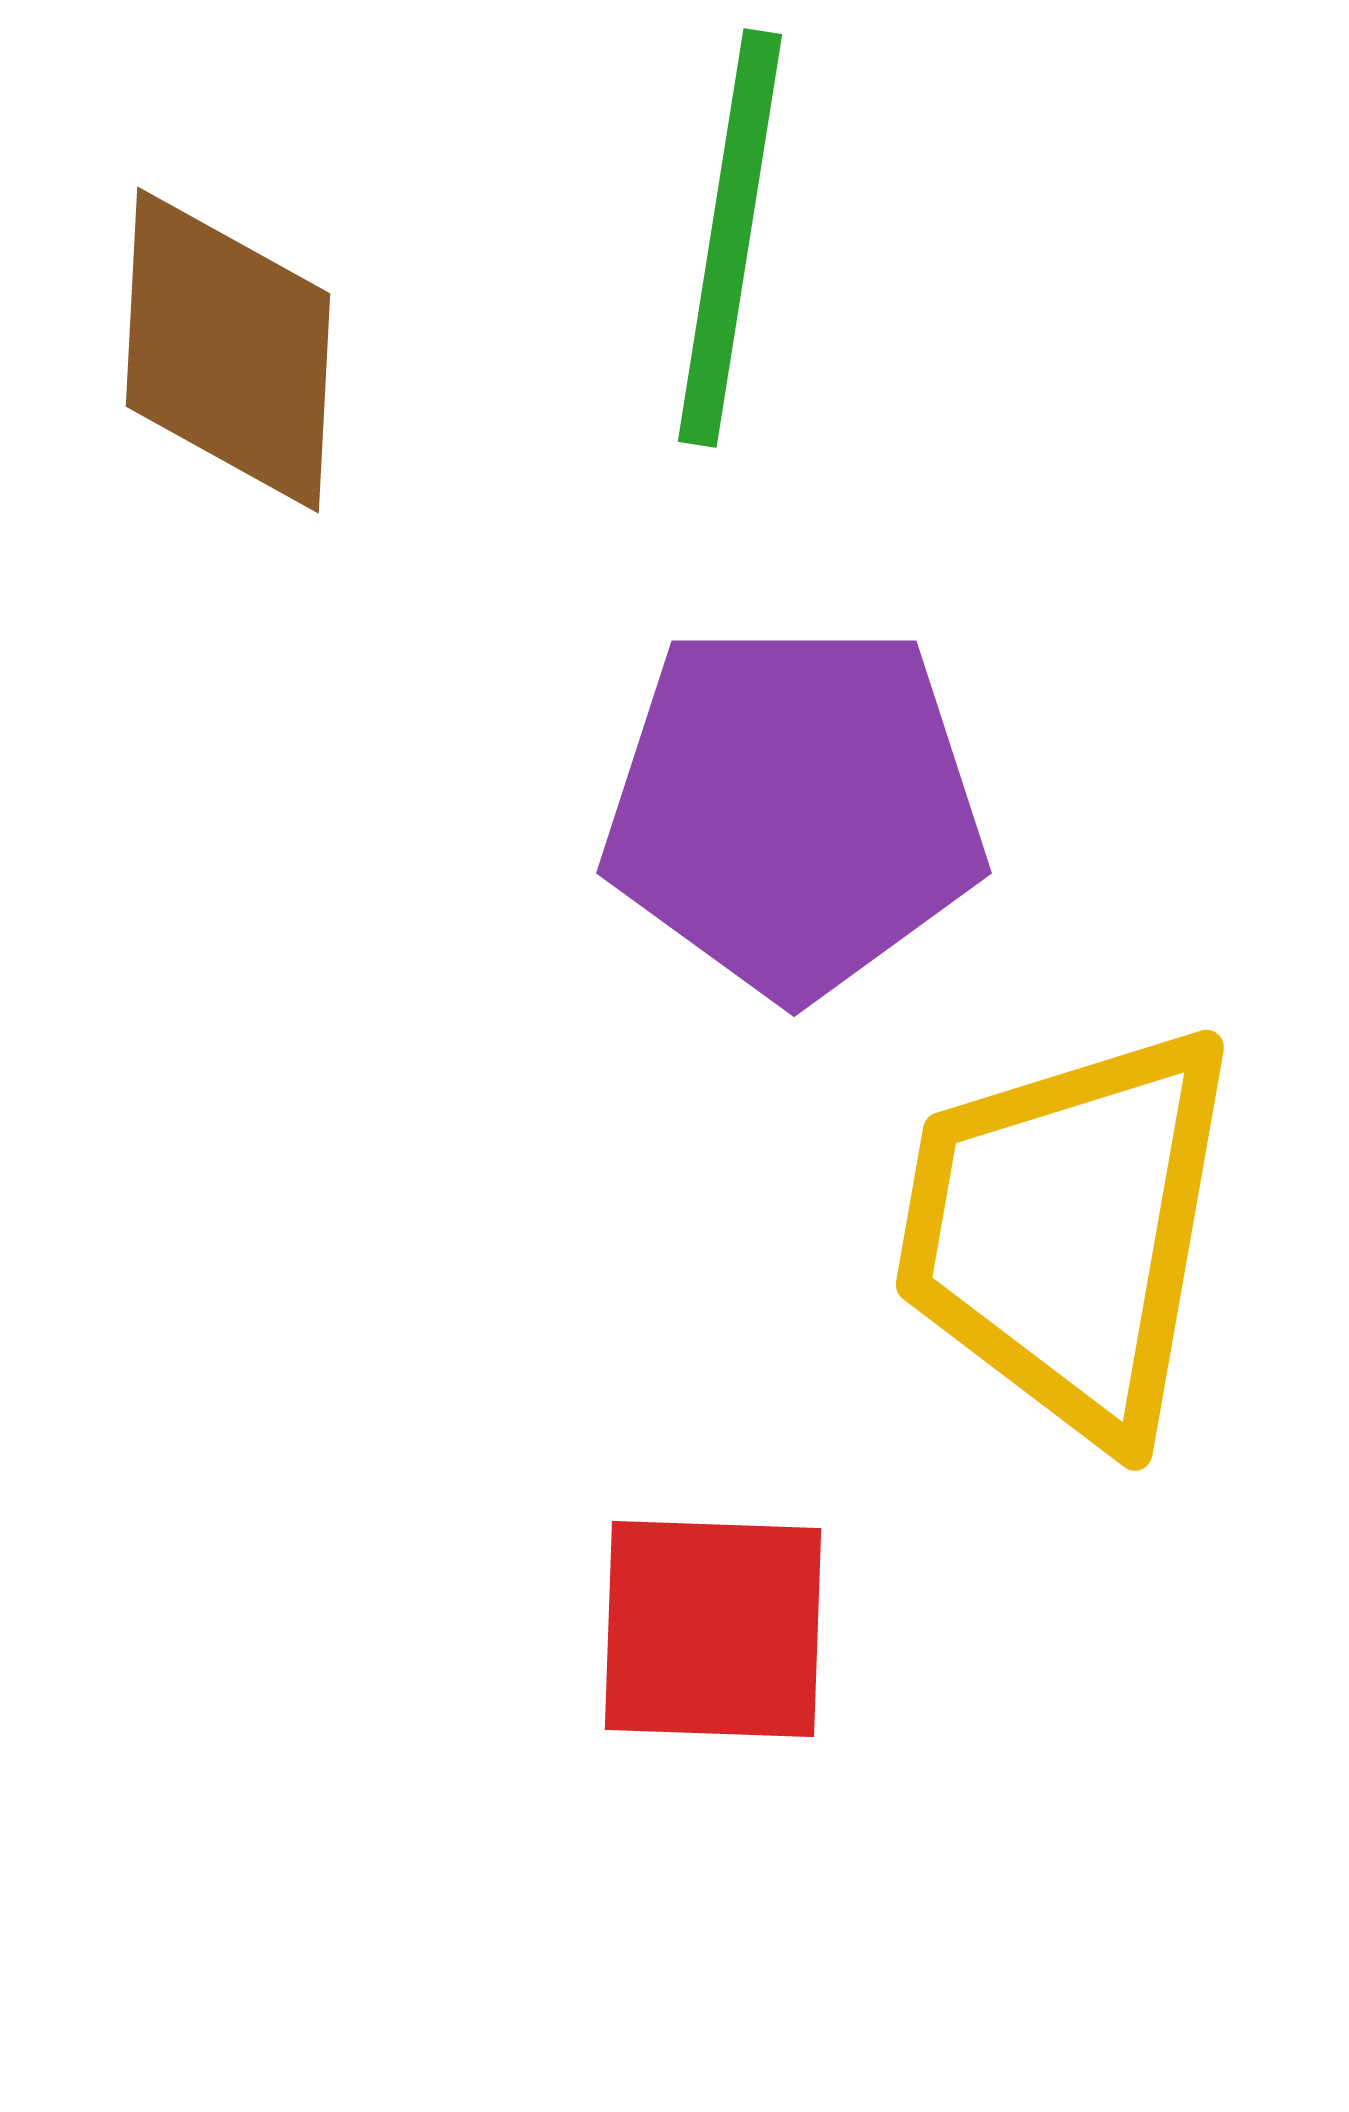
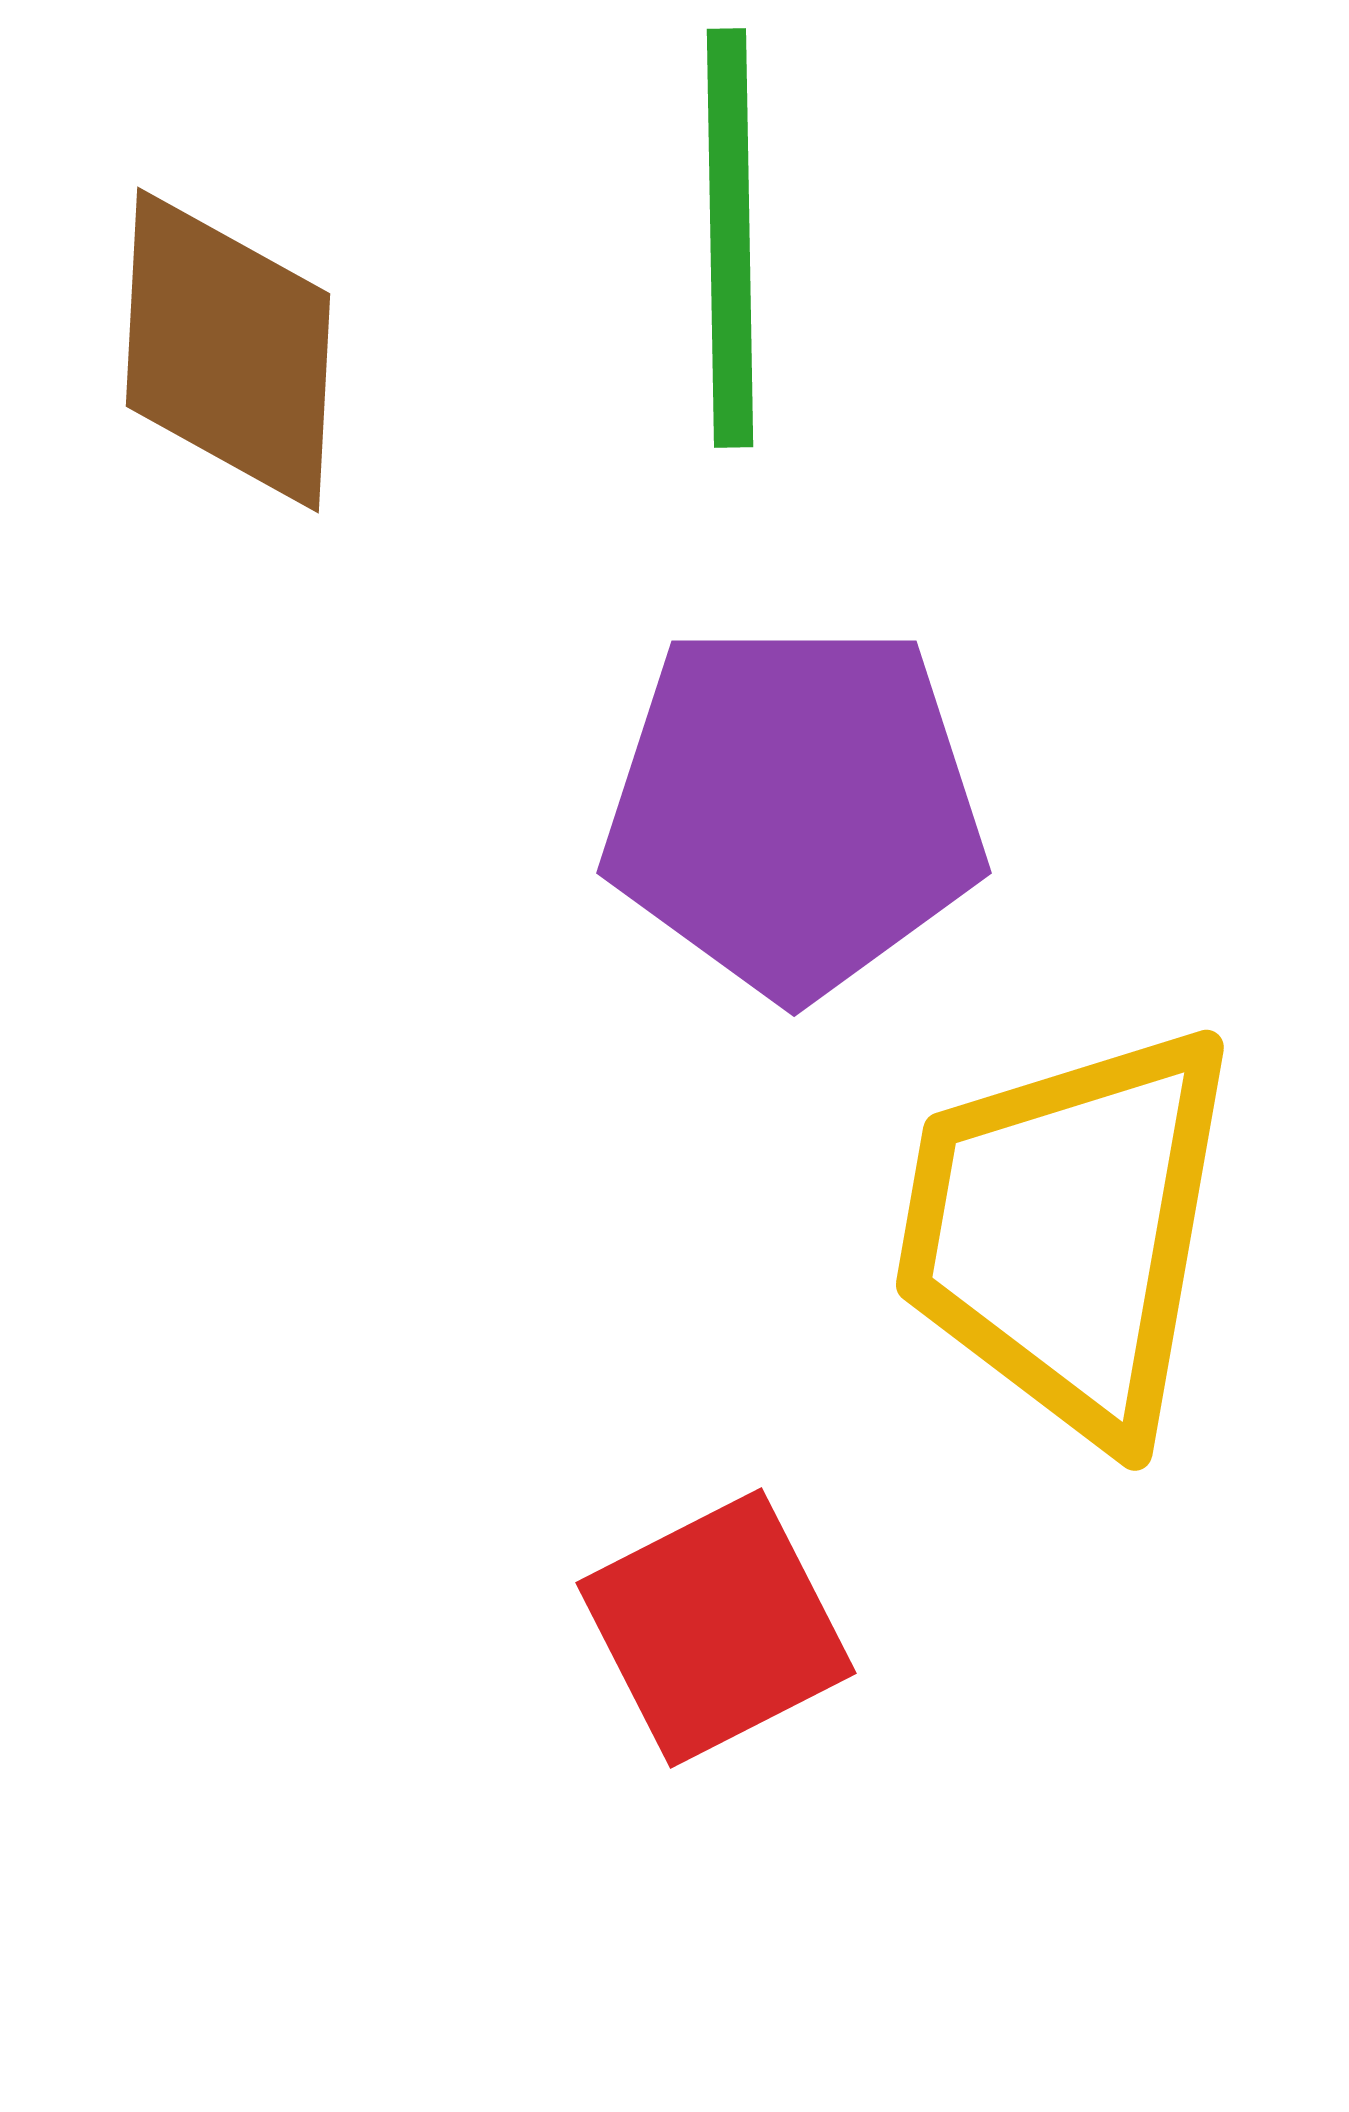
green line: rotated 10 degrees counterclockwise
red square: moved 3 px right, 1 px up; rotated 29 degrees counterclockwise
